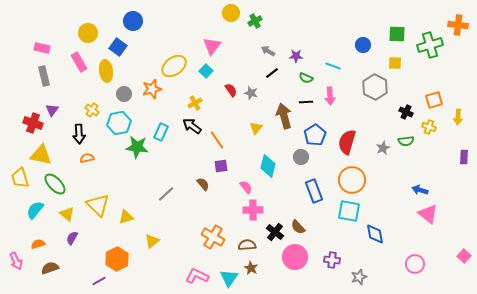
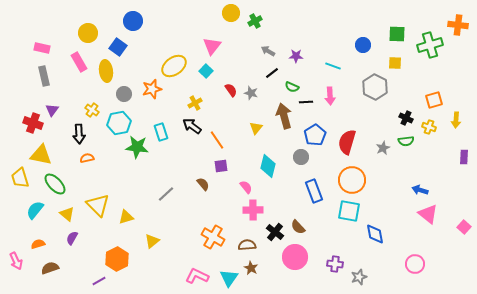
green semicircle at (306, 78): moved 14 px left, 9 px down
black cross at (406, 112): moved 6 px down
yellow arrow at (458, 117): moved 2 px left, 3 px down
cyan rectangle at (161, 132): rotated 42 degrees counterclockwise
pink square at (464, 256): moved 29 px up
purple cross at (332, 260): moved 3 px right, 4 px down
